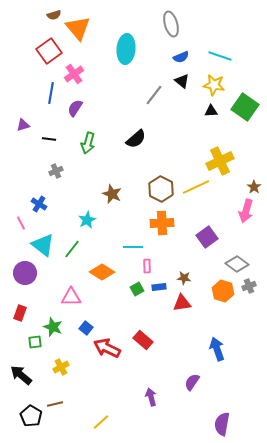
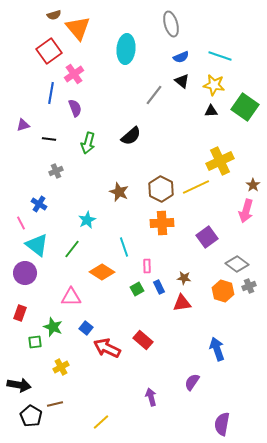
purple semicircle at (75, 108): rotated 126 degrees clockwise
black semicircle at (136, 139): moved 5 px left, 3 px up
brown star at (254, 187): moved 1 px left, 2 px up
brown star at (112, 194): moved 7 px right, 2 px up
cyan triangle at (43, 245): moved 6 px left
cyan line at (133, 247): moved 9 px left; rotated 72 degrees clockwise
blue rectangle at (159, 287): rotated 72 degrees clockwise
black arrow at (21, 375): moved 2 px left, 10 px down; rotated 150 degrees clockwise
